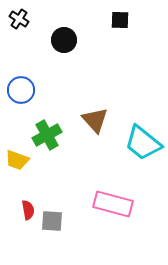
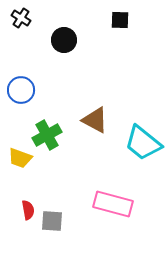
black cross: moved 2 px right, 1 px up
brown triangle: rotated 20 degrees counterclockwise
yellow trapezoid: moved 3 px right, 2 px up
